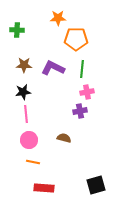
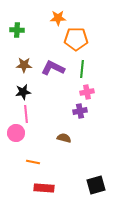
pink circle: moved 13 px left, 7 px up
